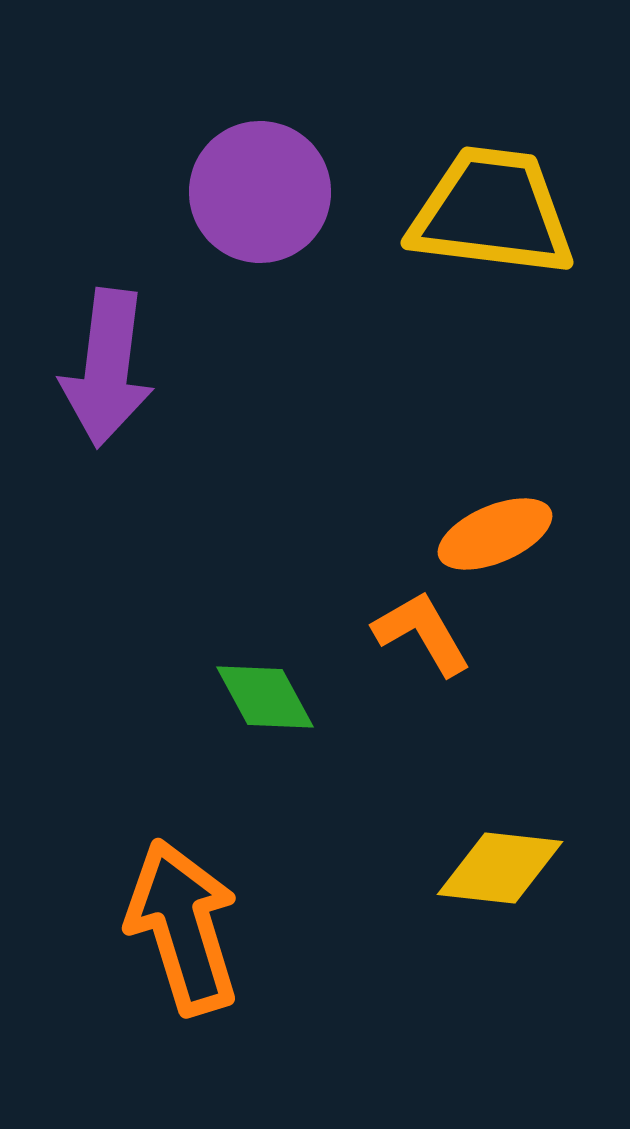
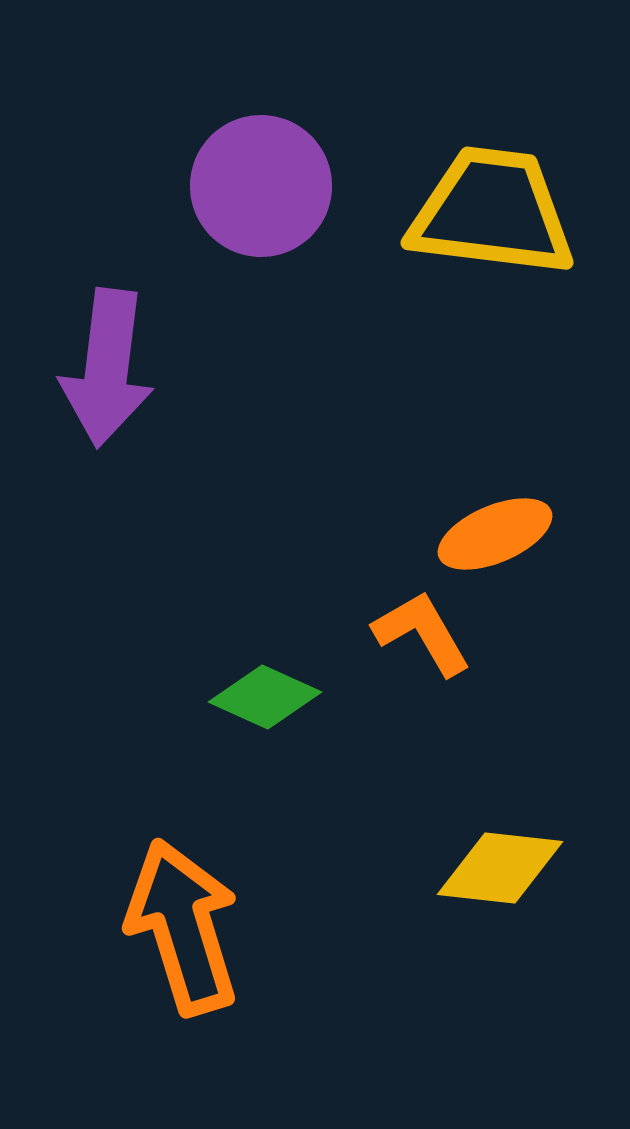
purple circle: moved 1 px right, 6 px up
green diamond: rotated 37 degrees counterclockwise
